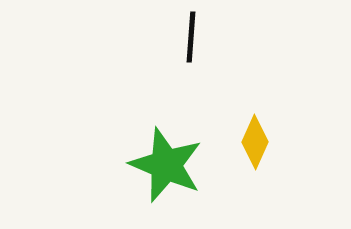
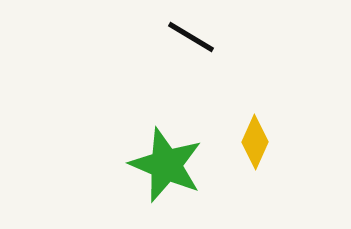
black line: rotated 63 degrees counterclockwise
